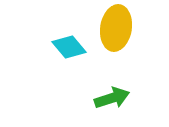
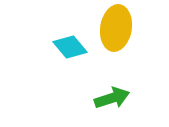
cyan diamond: moved 1 px right
